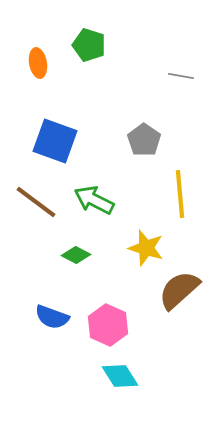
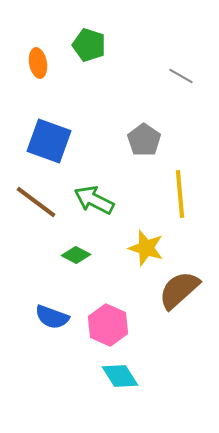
gray line: rotated 20 degrees clockwise
blue square: moved 6 px left
